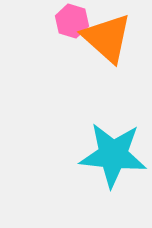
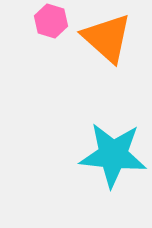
pink hexagon: moved 21 px left
